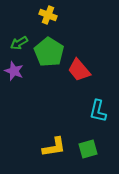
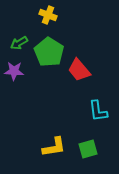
purple star: rotated 18 degrees counterclockwise
cyan L-shape: rotated 20 degrees counterclockwise
